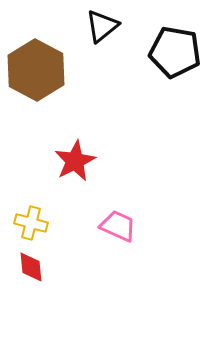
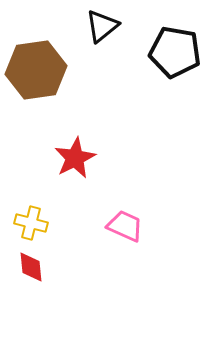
brown hexagon: rotated 24 degrees clockwise
red star: moved 3 px up
pink trapezoid: moved 7 px right
